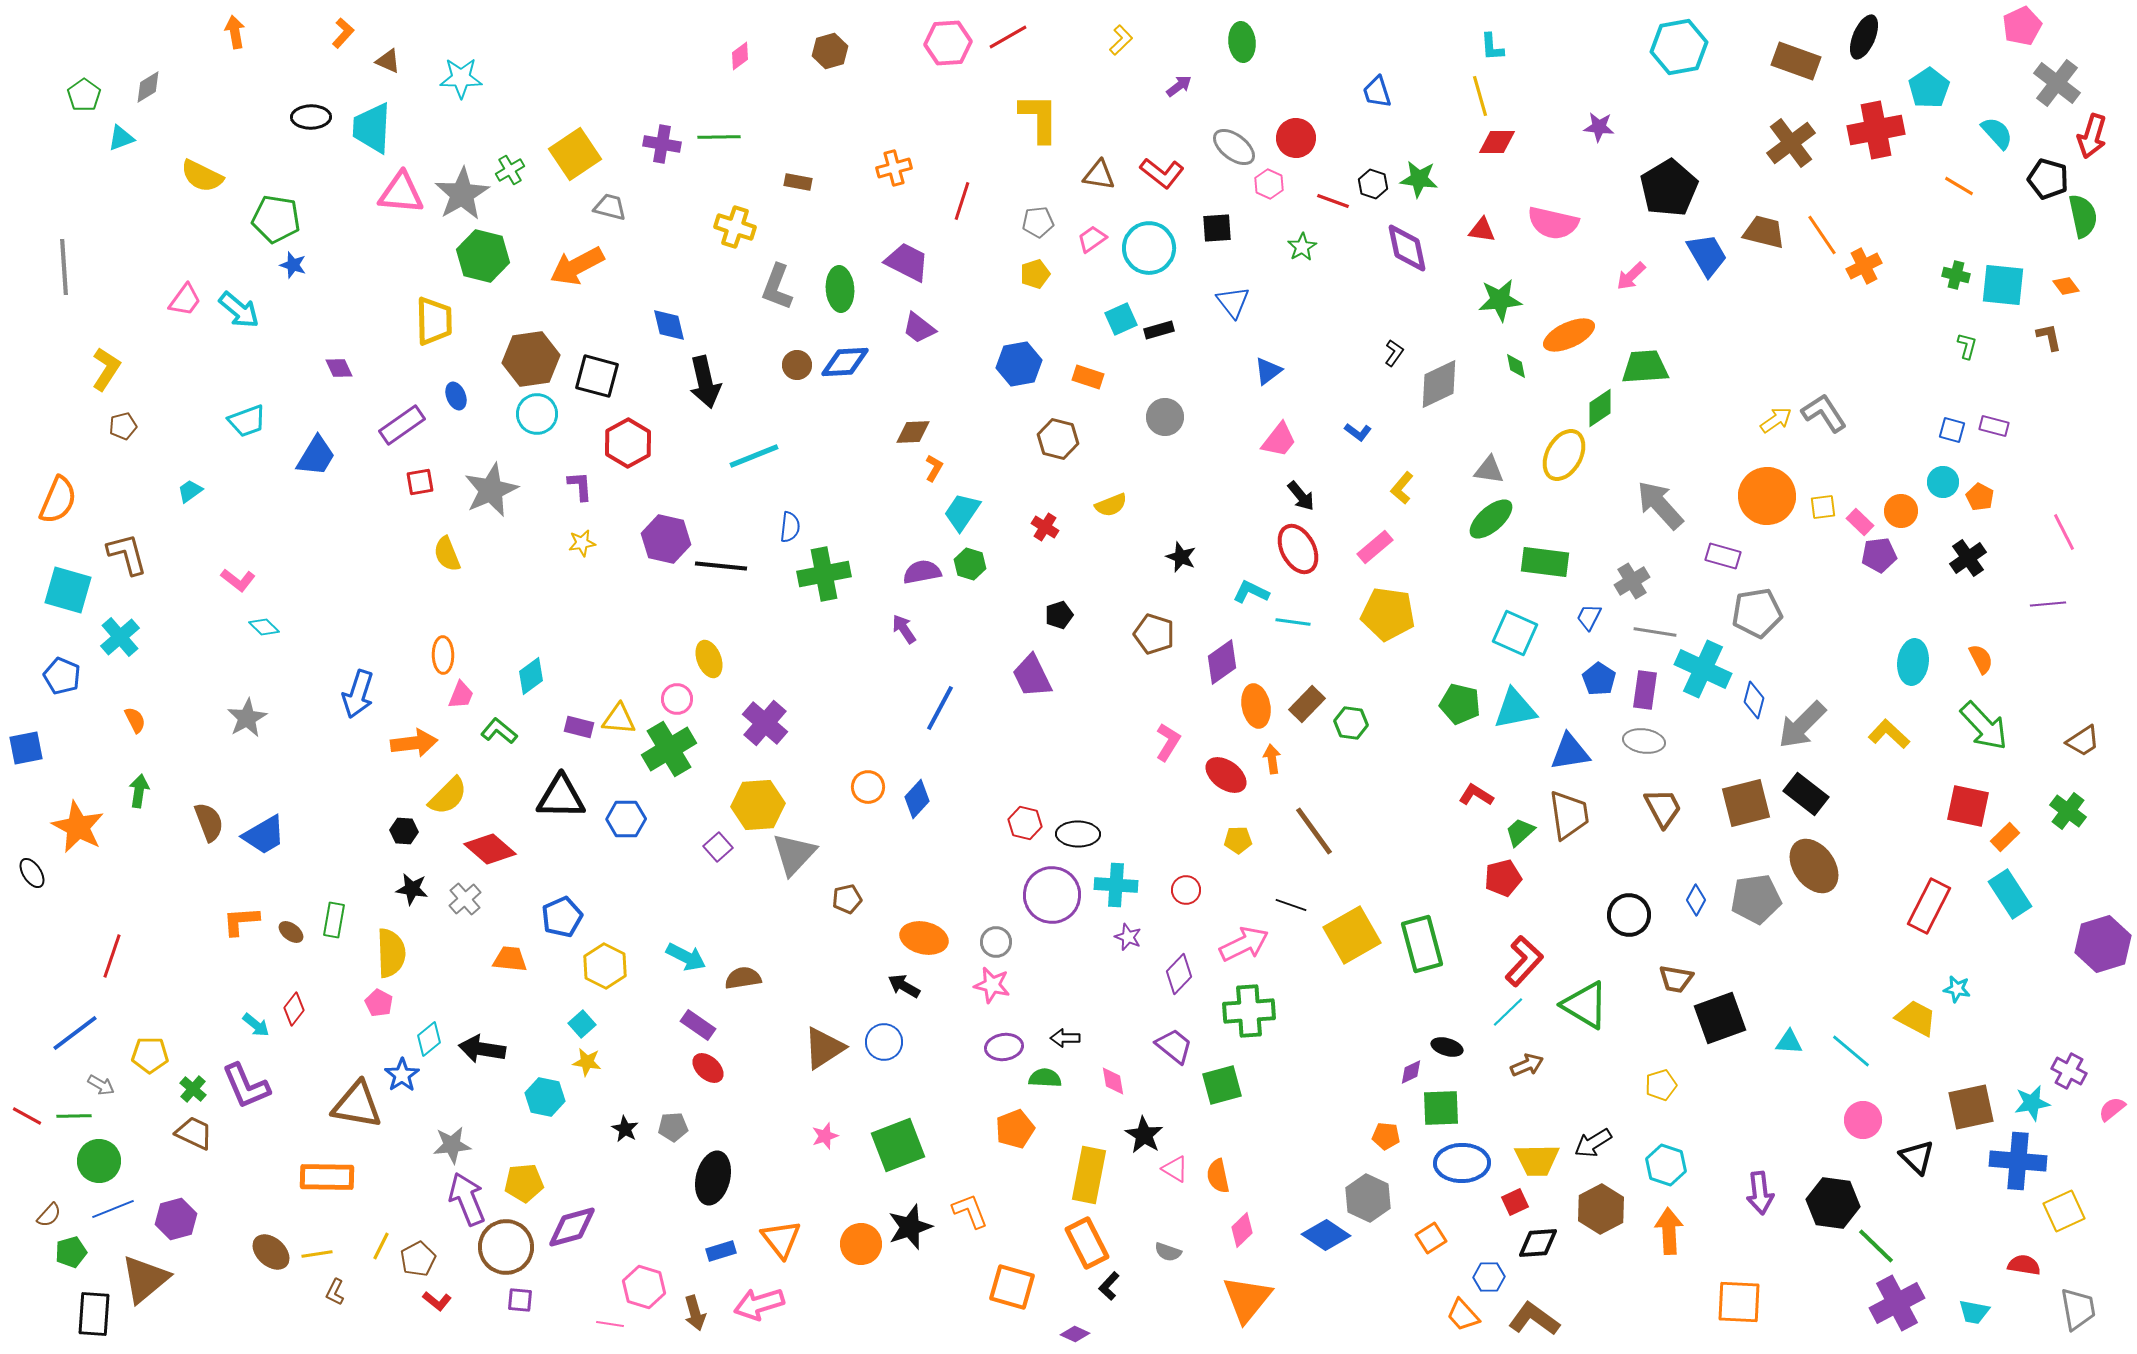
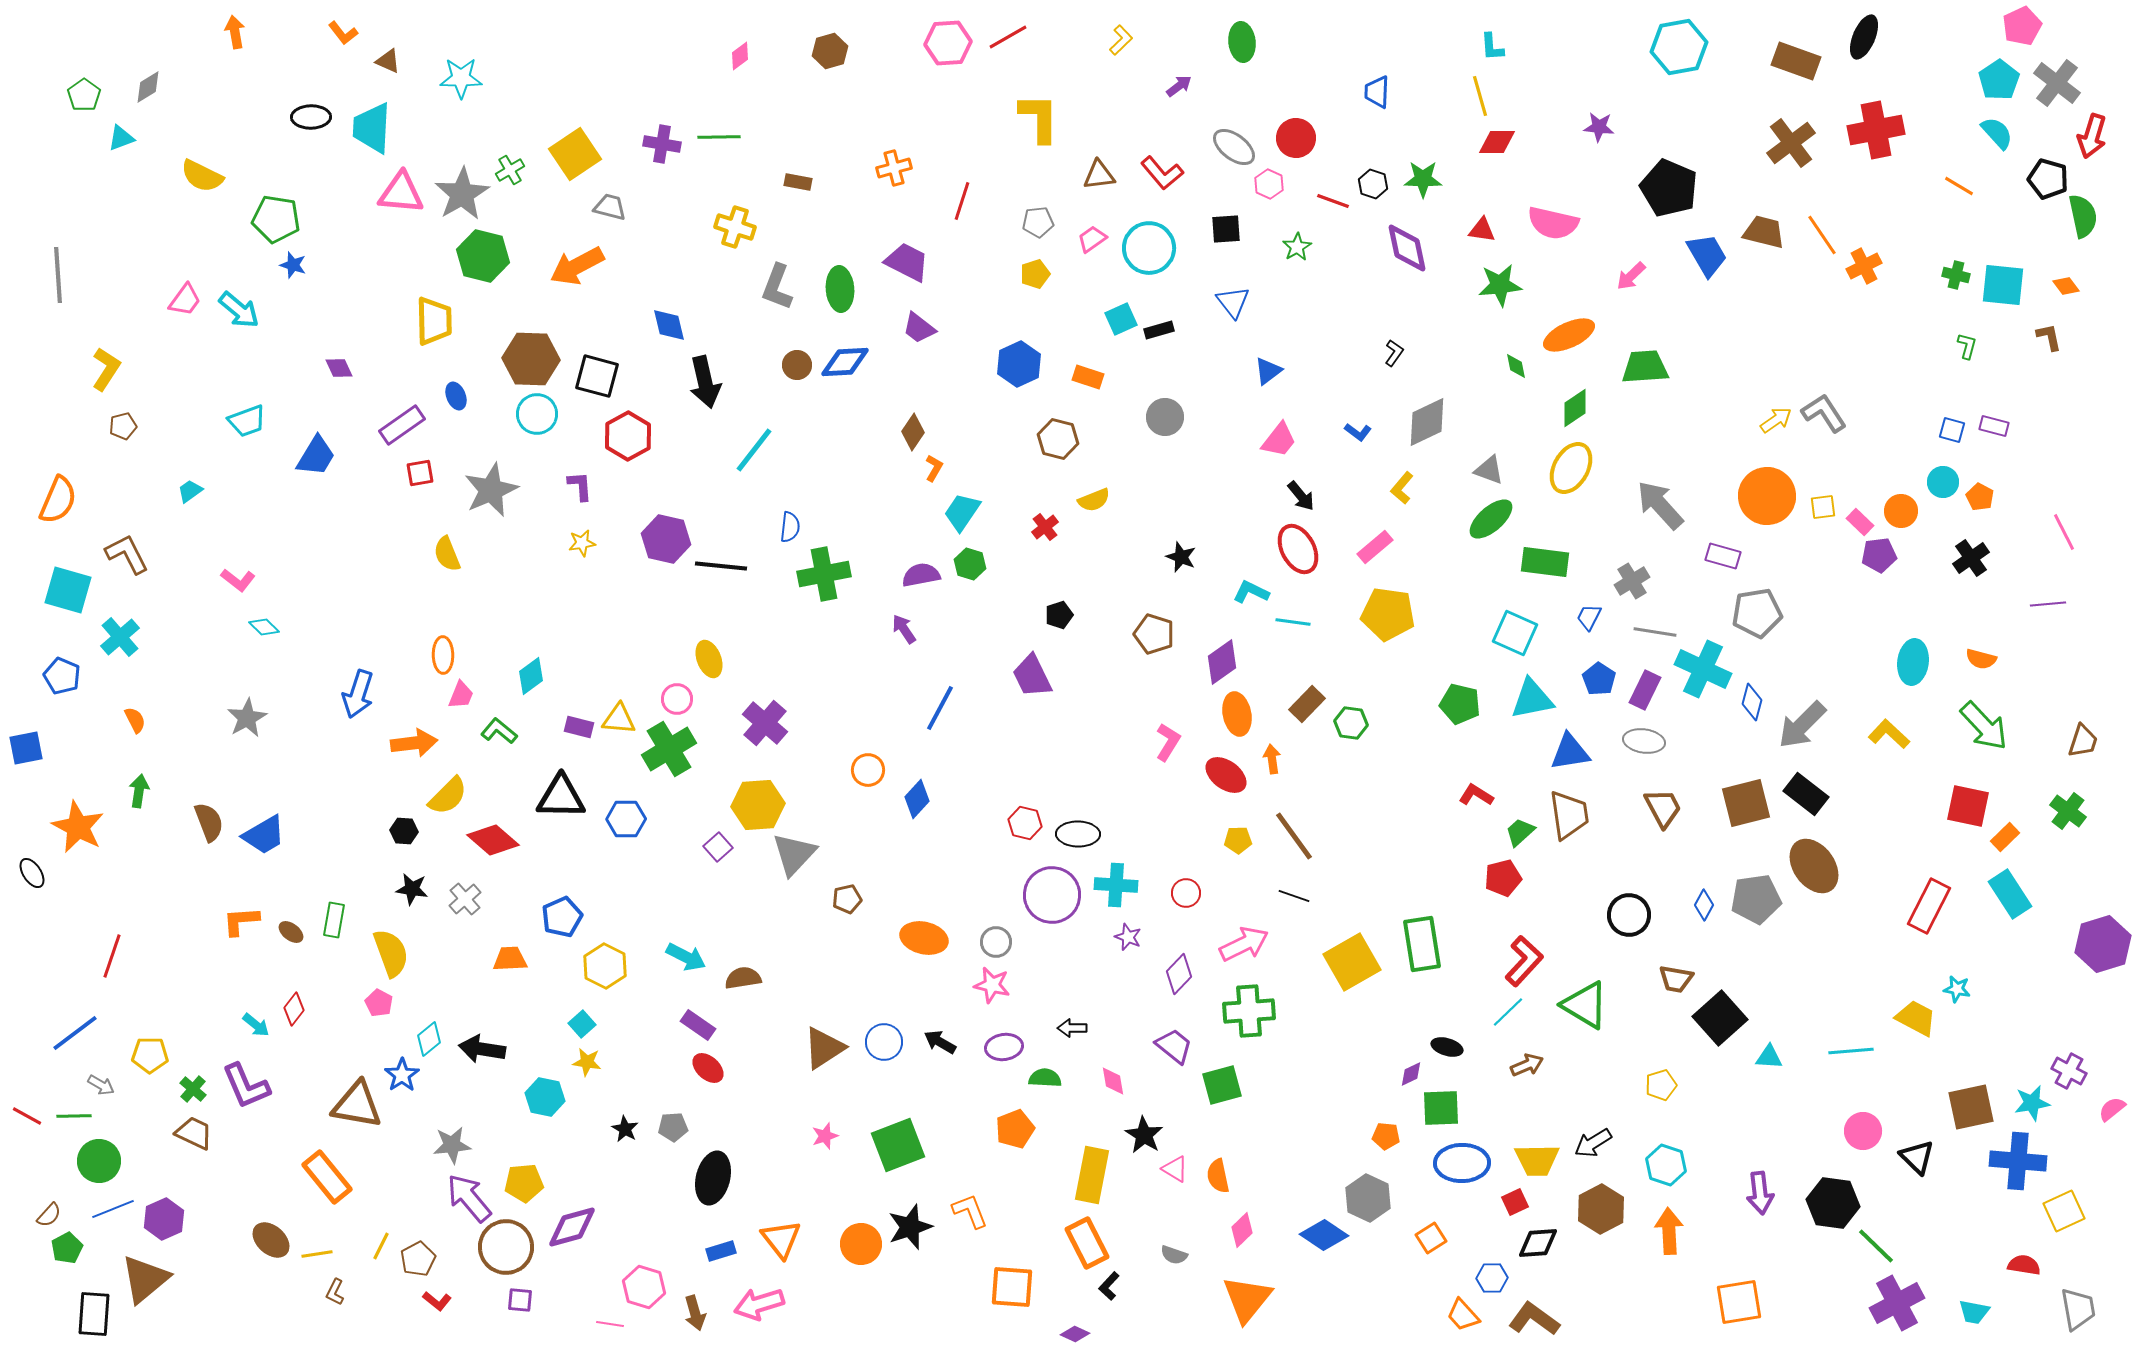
orange L-shape at (343, 33): rotated 100 degrees clockwise
cyan pentagon at (1929, 88): moved 70 px right, 8 px up
blue trapezoid at (1377, 92): rotated 20 degrees clockwise
red L-shape at (1162, 173): rotated 12 degrees clockwise
brown triangle at (1099, 175): rotated 16 degrees counterclockwise
green star at (1419, 179): moved 4 px right; rotated 6 degrees counterclockwise
black pentagon at (1669, 188): rotated 18 degrees counterclockwise
black square at (1217, 228): moved 9 px right, 1 px down
green star at (1302, 247): moved 5 px left
gray line at (64, 267): moved 6 px left, 8 px down
green star at (1500, 300): moved 15 px up
brown hexagon at (531, 359): rotated 10 degrees clockwise
blue hexagon at (1019, 364): rotated 15 degrees counterclockwise
gray diamond at (1439, 384): moved 12 px left, 38 px down
green diamond at (1600, 408): moved 25 px left
brown diamond at (913, 432): rotated 54 degrees counterclockwise
red hexagon at (628, 443): moved 7 px up
yellow ellipse at (1564, 455): moved 7 px right, 13 px down
cyan line at (754, 456): moved 6 px up; rotated 30 degrees counterclockwise
gray triangle at (1489, 470): rotated 12 degrees clockwise
red square at (420, 482): moved 9 px up
yellow semicircle at (1111, 505): moved 17 px left, 5 px up
red cross at (1045, 527): rotated 20 degrees clockwise
brown L-shape at (127, 554): rotated 12 degrees counterclockwise
black cross at (1968, 558): moved 3 px right
purple semicircle at (922, 572): moved 1 px left, 3 px down
orange semicircle at (1981, 659): rotated 132 degrees clockwise
purple rectangle at (1645, 690): rotated 18 degrees clockwise
blue diamond at (1754, 700): moved 2 px left, 2 px down
orange ellipse at (1256, 706): moved 19 px left, 8 px down
cyan triangle at (1515, 709): moved 17 px right, 10 px up
brown trapezoid at (2083, 741): rotated 39 degrees counterclockwise
orange circle at (868, 787): moved 17 px up
brown line at (1314, 831): moved 20 px left, 5 px down
red diamond at (490, 849): moved 3 px right, 9 px up
red circle at (1186, 890): moved 3 px down
blue diamond at (1696, 900): moved 8 px right, 5 px down
black line at (1291, 905): moved 3 px right, 9 px up
yellow square at (1352, 935): moved 27 px down
green rectangle at (1422, 944): rotated 6 degrees clockwise
yellow semicircle at (391, 953): rotated 18 degrees counterclockwise
orange trapezoid at (510, 959): rotated 9 degrees counterclockwise
black arrow at (904, 986): moved 36 px right, 56 px down
black square at (1720, 1018): rotated 22 degrees counterclockwise
black arrow at (1065, 1038): moved 7 px right, 10 px up
cyan triangle at (1789, 1042): moved 20 px left, 15 px down
cyan line at (1851, 1051): rotated 45 degrees counterclockwise
purple diamond at (1411, 1072): moved 2 px down
pink circle at (1863, 1120): moved 11 px down
yellow rectangle at (1089, 1175): moved 3 px right
orange rectangle at (327, 1177): rotated 50 degrees clockwise
purple arrow at (467, 1199): moved 2 px right, 1 px up; rotated 18 degrees counterclockwise
purple hexagon at (176, 1219): moved 12 px left; rotated 9 degrees counterclockwise
blue diamond at (1326, 1235): moved 2 px left
green pentagon at (71, 1252): moved 4 px left, 4 px up; rotated 12 degrees counterclockwise
brown ellipse at (271, 1252): moved 12 px up
gray semicircle at (1168, 1252): moved 6 px right, 3 px down
blue hexagon at (1489, 1277): moved 3 px right, 1 px down
orange square at (1012, 1287): rotated 12 degrees counterclockwise
orange square at (1739, 1302): rotated 12 degrees counterclockwise
